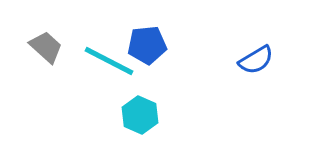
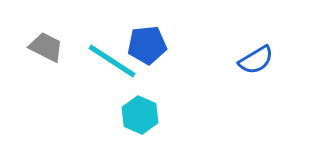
gray trapezoid: rotated 15 degrees counterclockwise
cyan line: moved 3 px right; rotated 6 degrees clockwise
